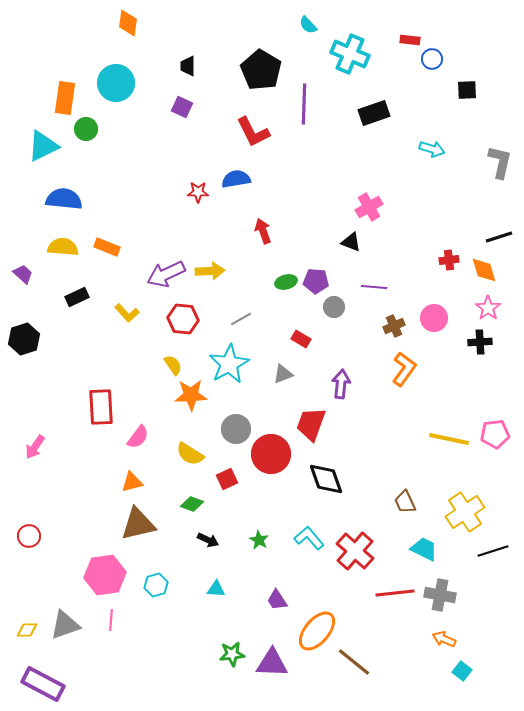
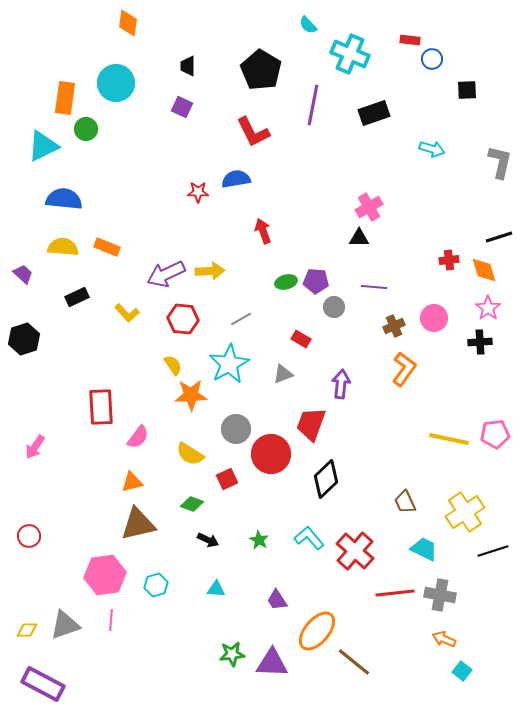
purple line at (304, 104): moved 9 px right, 1 px down; rotated 9 degrees clockwise
black triangle at (351, 242): moved 8 px right, 4 px up; rotated 20 degrees counterclockwise
black diamond at (326, 479): rotated 66 degrees clockwise
